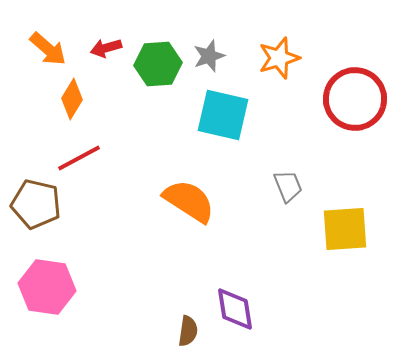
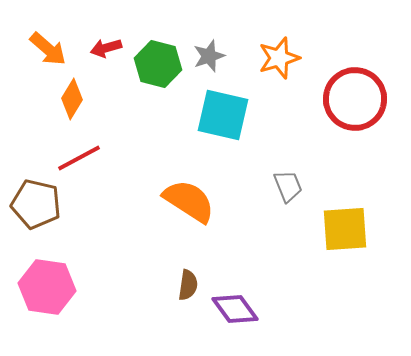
green hexagon: rotated 18 degrees clockwise
purple diamond: rotated 27 degrees counterclockwise
brown semicircle: moved 46 px up
